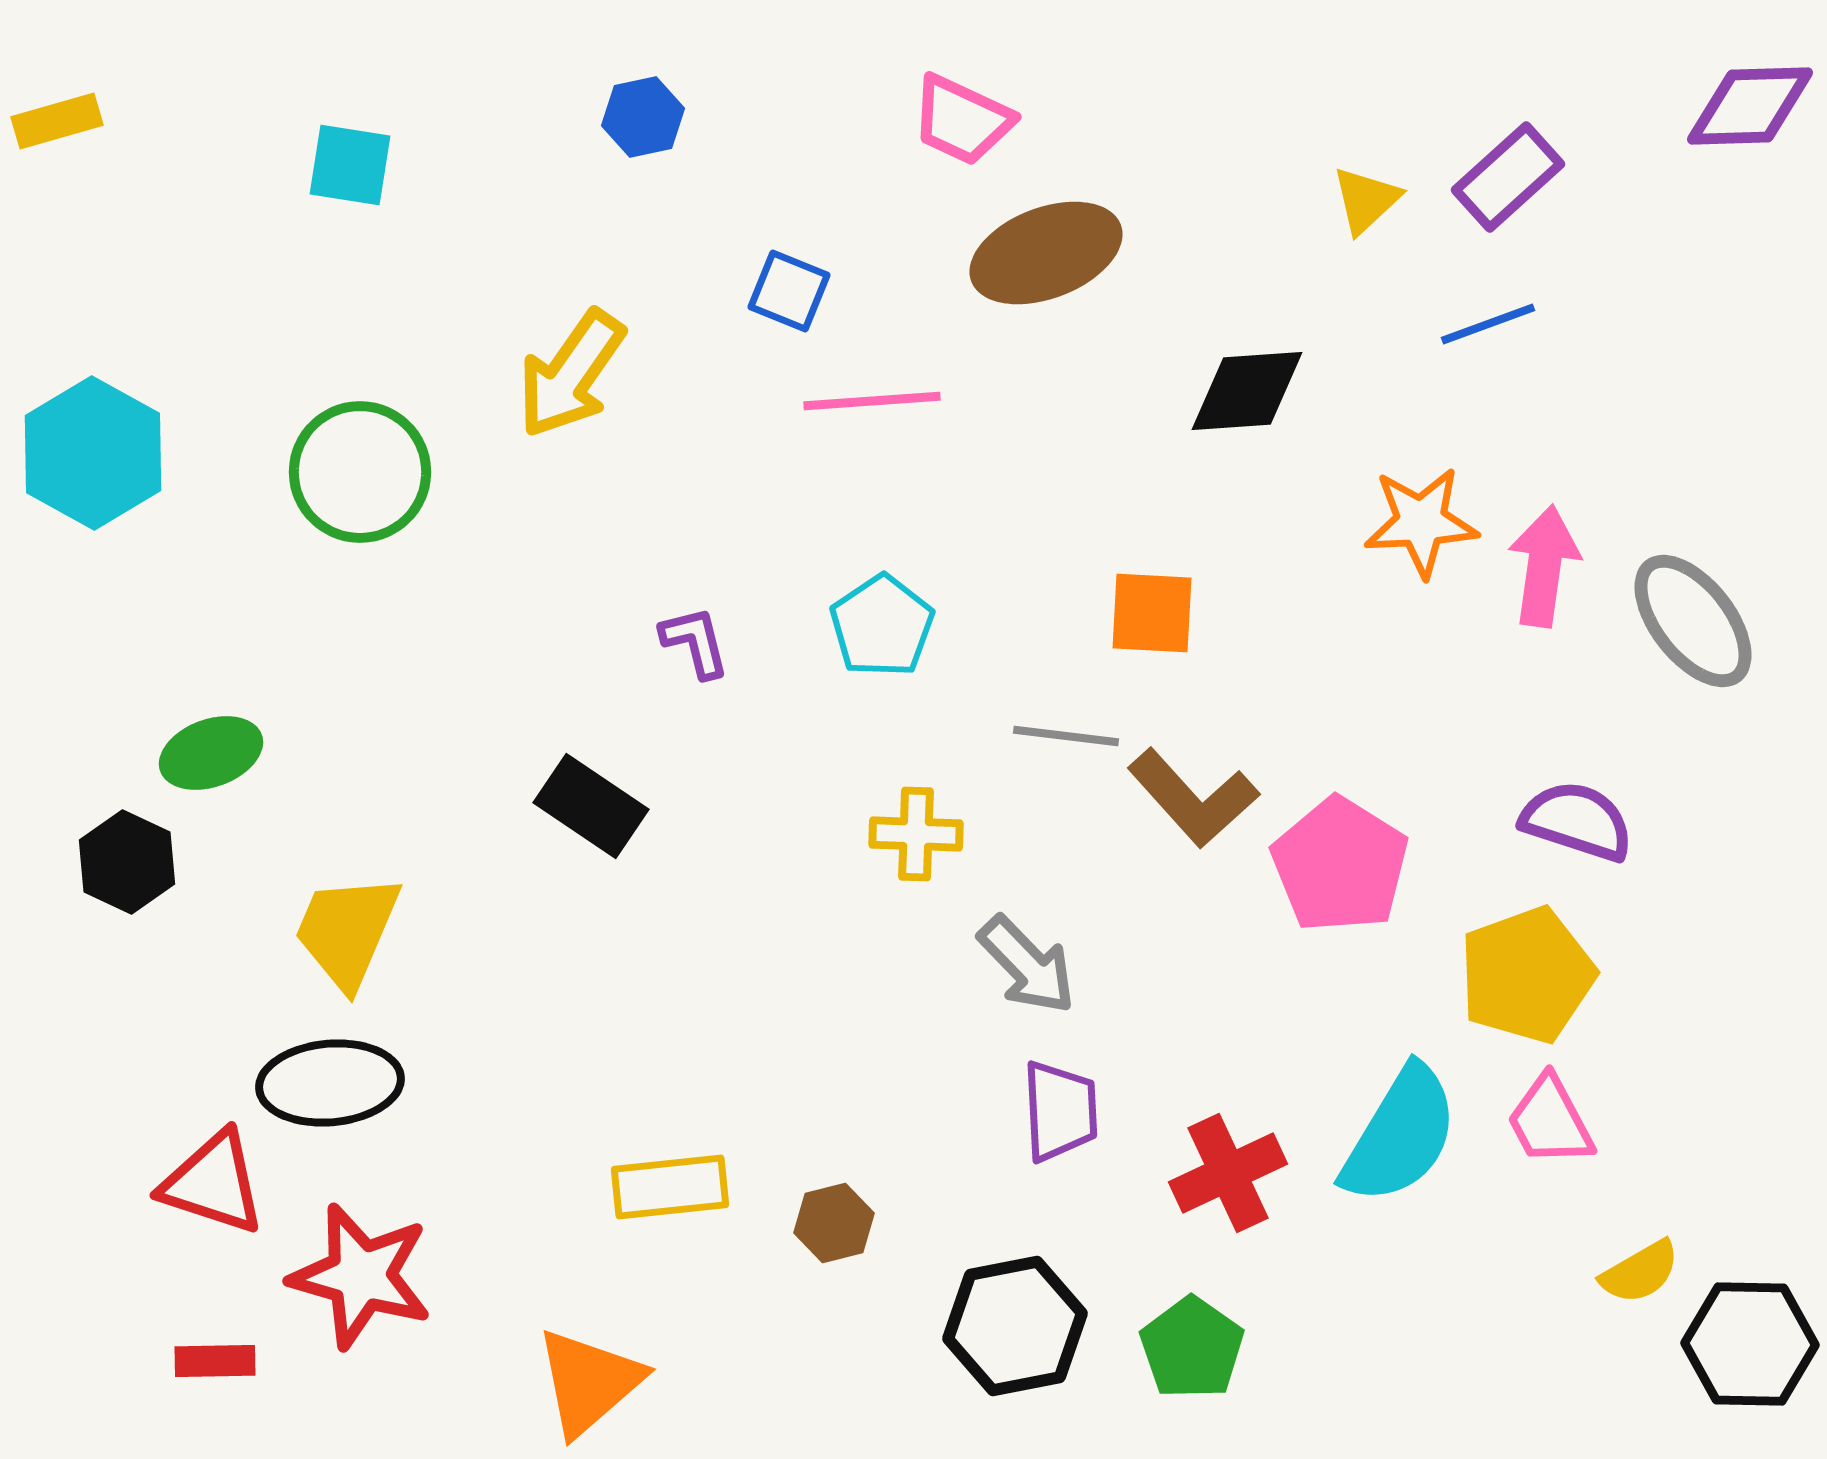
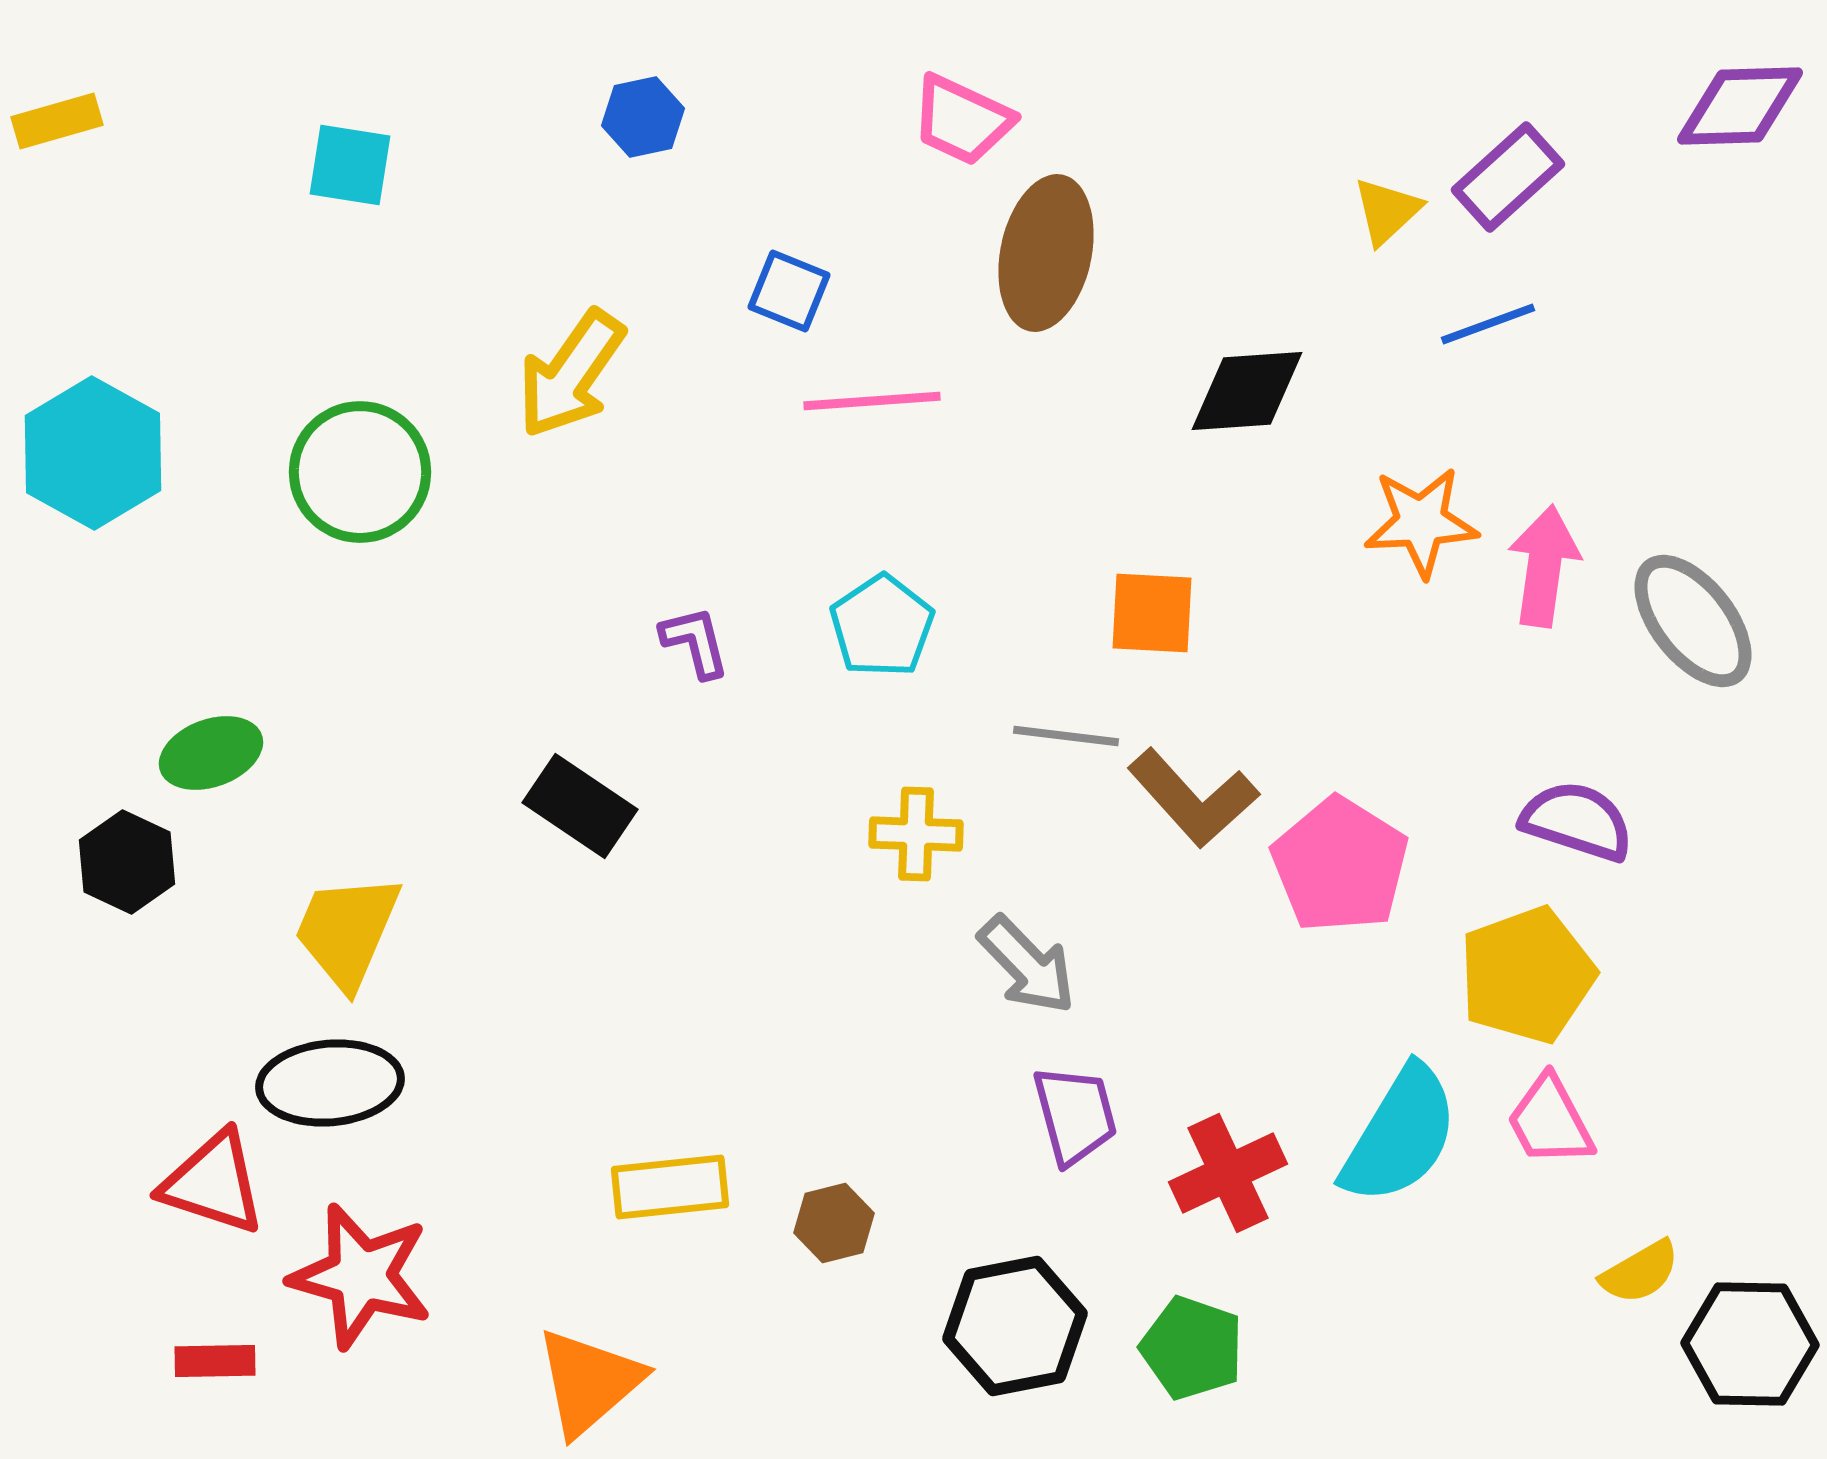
purple diamond at (1750, 106): moved 10 px left
yellow triangle at (1366, 200): moved 21 px right, 11 px down
brown ellipse at (1046, 253): rotated 57 degrees counterclockwise
black rectangle at (591, 806): moved 11 px left
purple trapezoid at (1060, 1111): moved 15 px right, 4 px down; rotated 12 degrees counterclockwise
green pentagon at (1192, 1348): rotated 16 degrees counterclockwise
